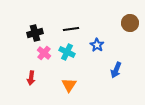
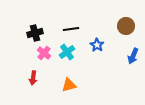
brown circle: moved 4 px left, 3 px down
cyan cross: rotated 28 degrees clockwise
blue arrow: moved 17 px right, 14 px up
red arrow: moved 2 px right
orange triangle: rotated 42 degrees clockwise
